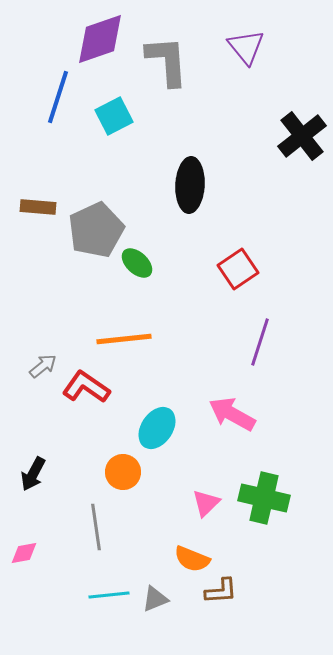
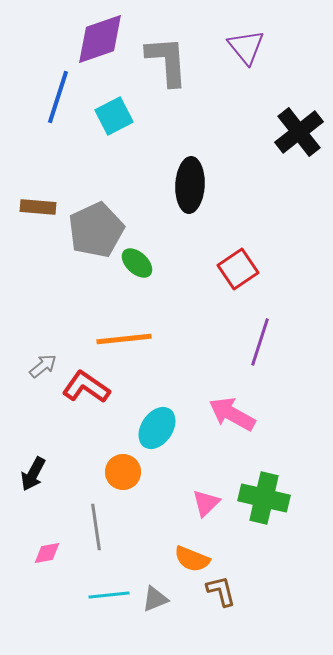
black cross: moved 3 px left, 4 px up
pink diamond: moved 23 px right
brown L-shape: rotated 100 degrees counterclockwise
